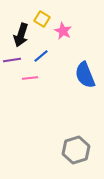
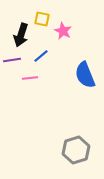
yellow square: rotated 21 degrees counterclockwise
